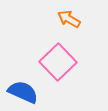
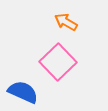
orange arrow: moved 3 px left, 3 px down
